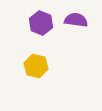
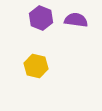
purple hexagon: moved 5 px up
